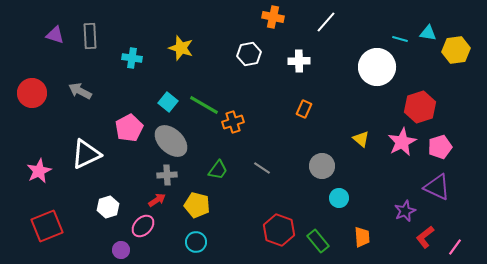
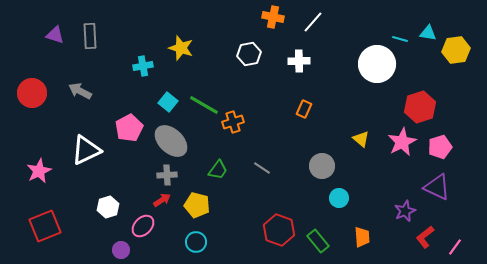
white line at (326, 22): moved 13 px left
cyan cross at (132, 58): moved 11 px right, 8 px down; rotated 18 degrees counterclockwise
white circle at (377, 67): moved 3 px up
white triangle at (86, 154): moved 4 px up
red arrow at (157, 200): moved 5 px right
red square at (47, 226): moved 2 px left
